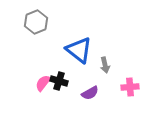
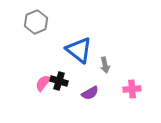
pink cross: moved 2 px right, 2 px down
